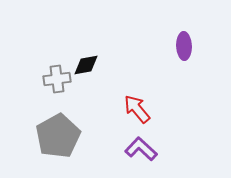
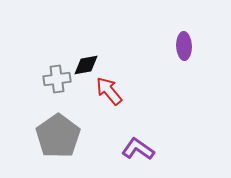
red arrow: moved 28 px left, 18 px up
gray pentagon: rotated 6 degrees counterclockwise
purple L-shape: moved 3 px left; rotated 8 degrees counterclockwise
